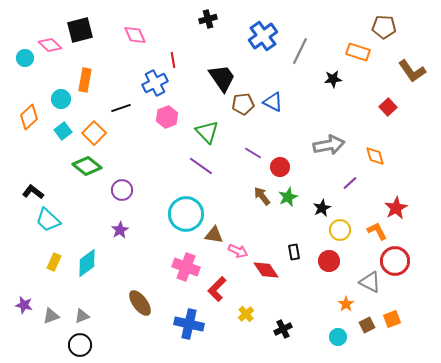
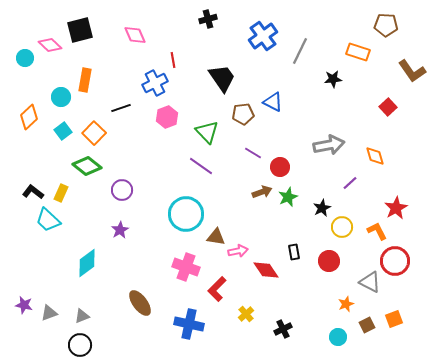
brown pentagon at (384, 27): moved 2 px right, 2 px up
cyan circle at (61, 99): moved 2 px up
brown pentagon at (243, 104): moved 10 px down
brown arrow at (262, 196): moved 4 px up; rotated 108 degrees clockwise
yellow circle at (340, 230): moved 2 px right, 3 px up
brown triangle at (214, 235): moved 2 px right, 2 px down
pink arrow at (238, 251): rotated 36 degrees counterclockwise
yellow rectangle at (54, 262): moved 7 px right, 69 px up
orange star at (346, 304): rotated 14 degrees clockwise
gray triangle at (51, 316): moved 2 px left, 3 px up
orange square at (392, 319): moved 2 px right
